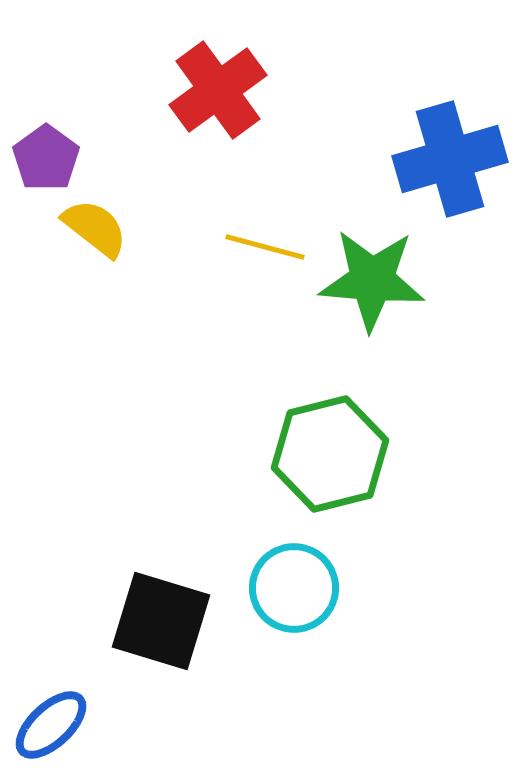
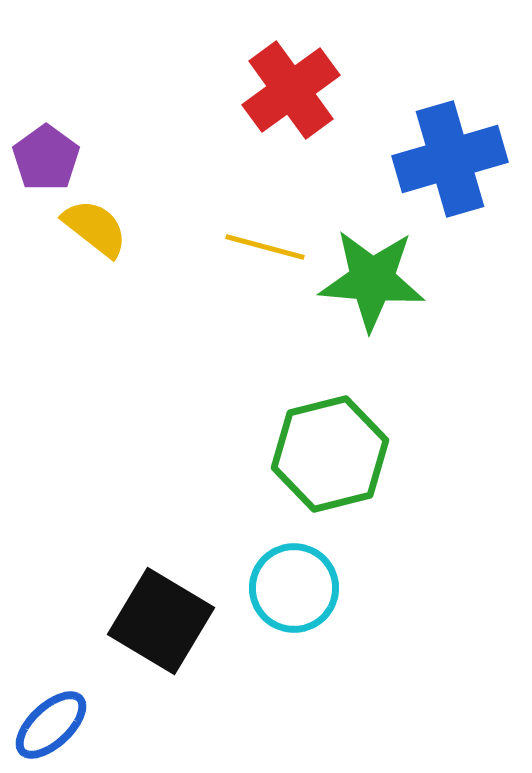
red cross: moved 73 px right
black square: rotated 14 degrees clockwise
